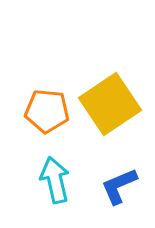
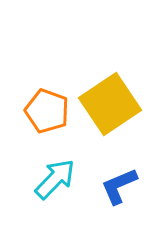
orange pentagon: rotated 15 degrees clockwise
cyan arrow: moved 1 px up; rotated 57 degrees clockwise
